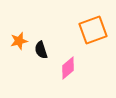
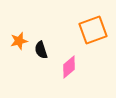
pink diamond: moved 1 px right, 1 px up
